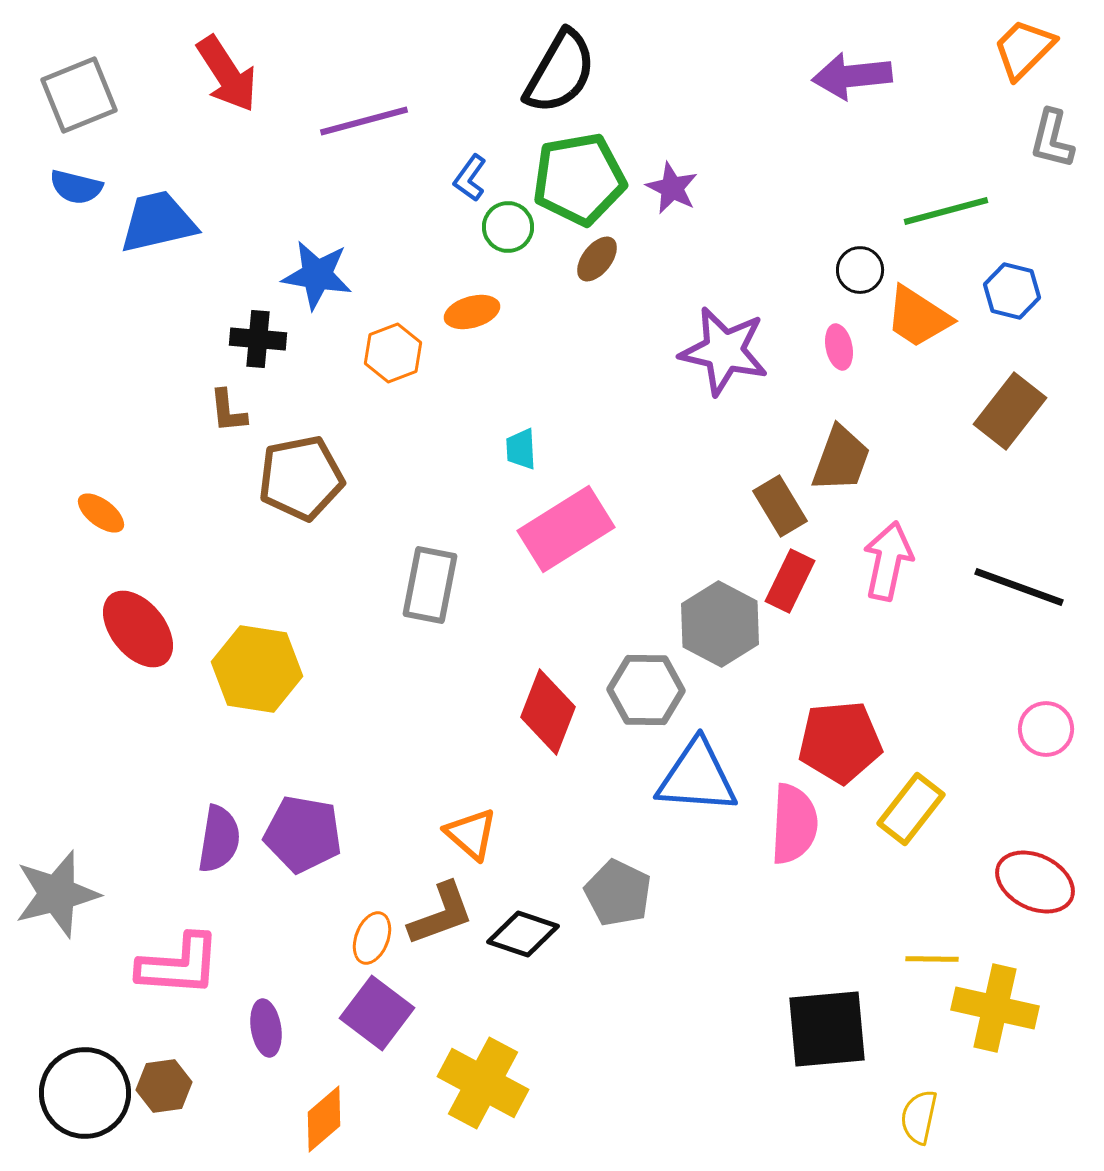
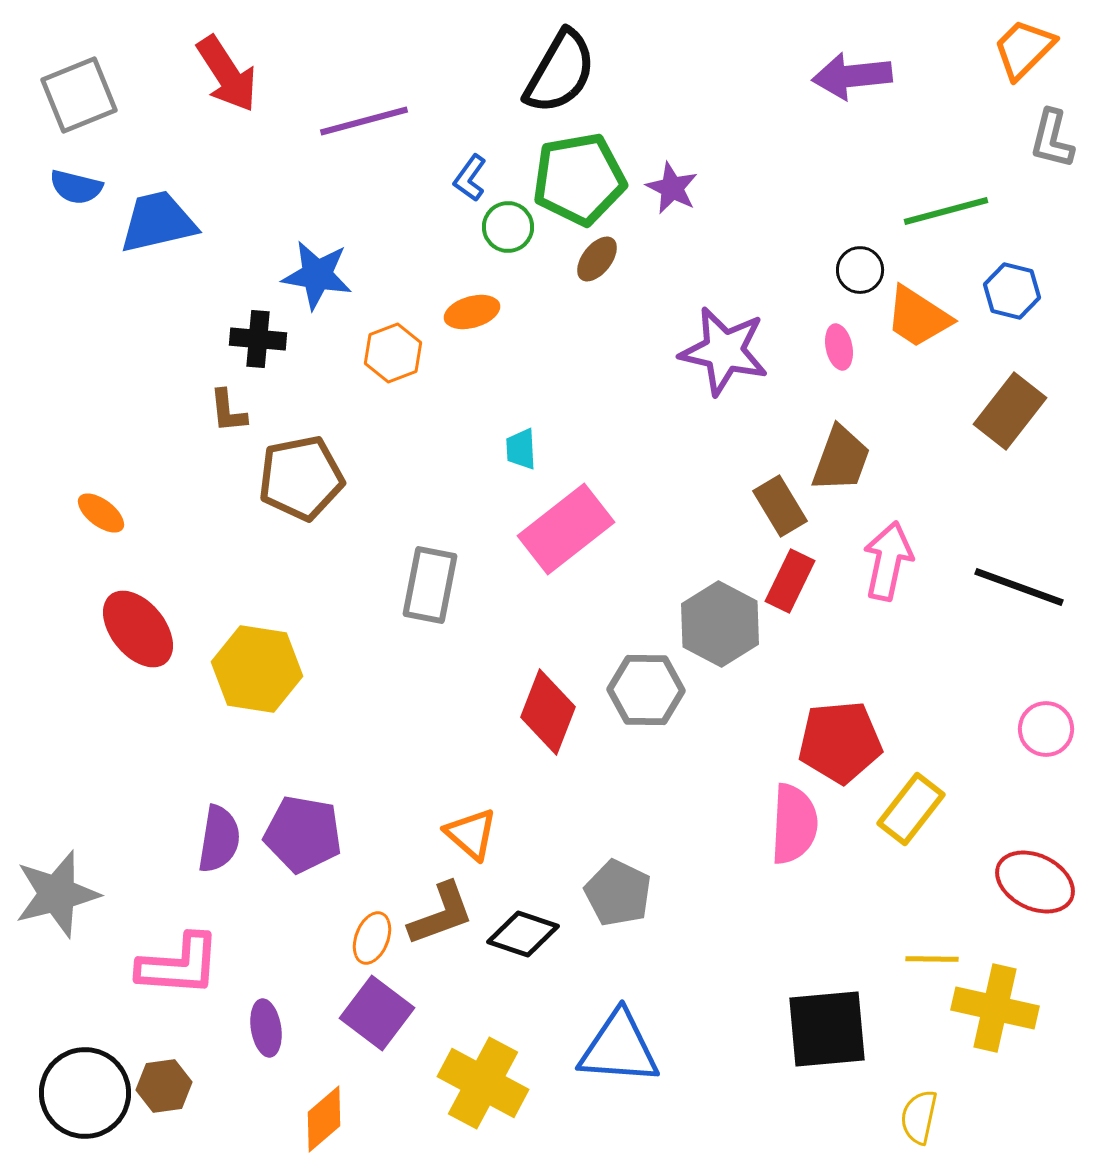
pink rectangle at (566, 529): rotated 6 degrees counterclockwise
blue triangle at (697, 777): moved 78 px left, 271 px down
